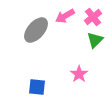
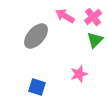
pink arrow: rotated 60 degrees clockwise
gray ellipse: moved 6 px down
pink star: rotated 18 degrees clockwise
blue square: rotated 12 degrees clockwise
